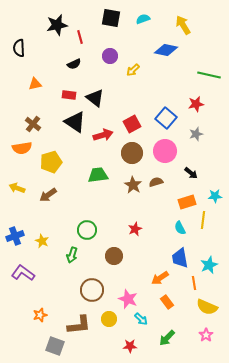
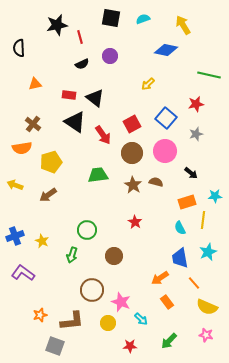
black semicircle at (74, 64): moved 8 px right
yellow arrow at (133, 70): moved 15 px right, 14 px down
red arrow at (103, 135): rotated 72 degrees clockwise
brown semicircle at (156, 182): rotated 32 degrees clockwise
yellow arrow at (17, 188): moved 2 px left, 3 px up
red star at (135, 229): moved 7 px up; rotated 16 degrees counterclockwise
cyan star at (209, 265): moved 1 px left, 13 px up
orange line at (194, 283): rotated 32 degrees counterclockwise
pink star at (128, 299): moved 7 px left, 3 px down
yellow circle at (109, 319): moved 1 px left, 4 px down
brown L-shape at (79, 325): moved 7 px left, 4 px up
pink star at (206, 335): rotated 24 degrees counterclockwise
green arrow at (167, 338): moved 2 px right, 3 px down
